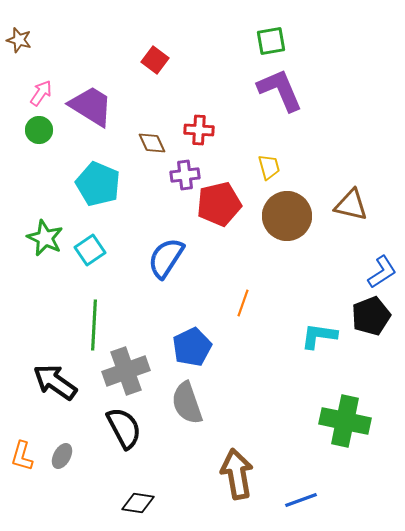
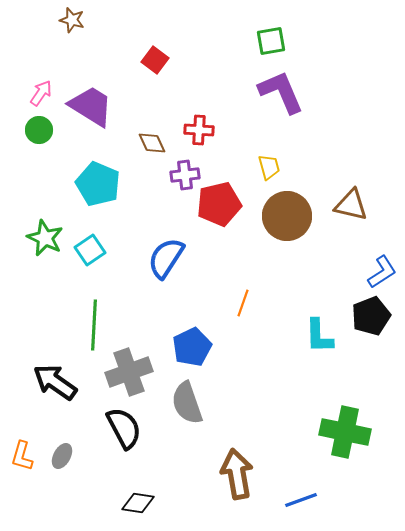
brown star: moved 53 px right, 20 px up
purple L-shape: moved 1 px right, 2 px down
cyan L-shape: rotated 99 degrees counterclockwise
gray cross: moved 3 px right, 1 px down
green cross: moved 11 px down
